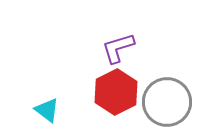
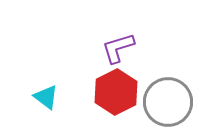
gray circle: moved 1 px right
cyan triangle: moved 1 px left, 13 px up
